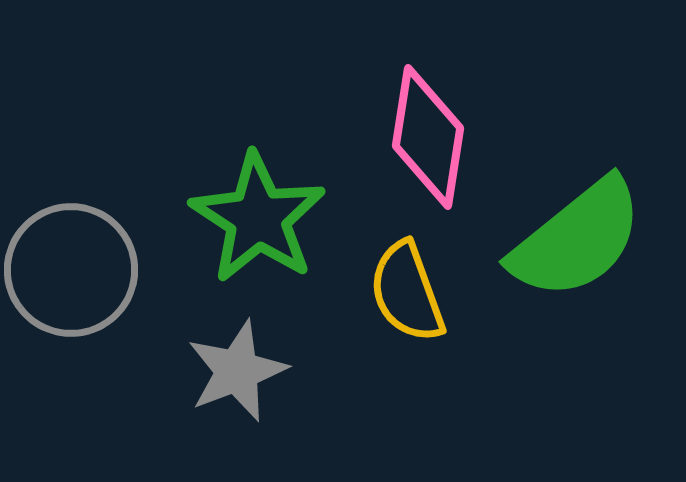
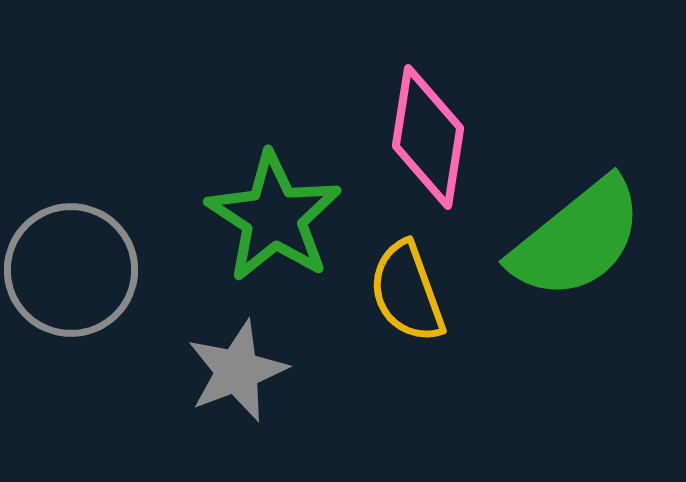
green star: moved 16 px right, 1 px up
